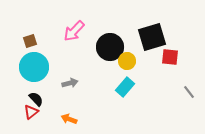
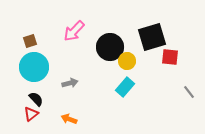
red triangle: moved 2 px down
